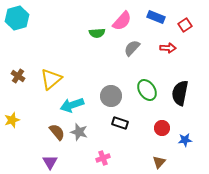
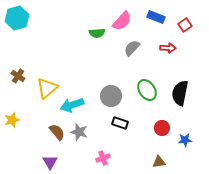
yellow triangle: moved 4 px left, 9 px down
brown triangle: rotated 40 degrees clockwise
